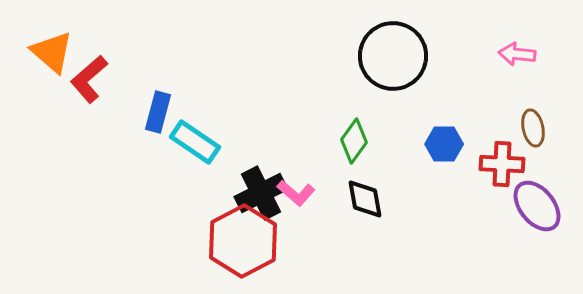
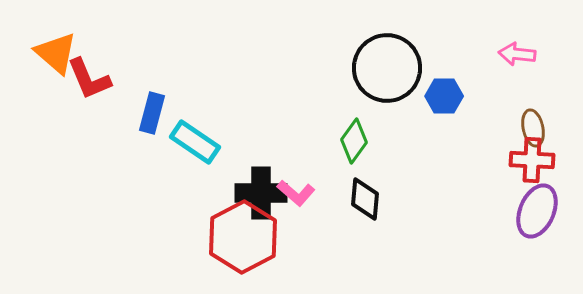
orange triangle: moved 4 px right, 1 px down
black circle: moved 6 px left, 12 px down
red L-shape: rotated 72 degrees counterclockwise
blue rectangle: moved 6 px left, 1 px down
blue hexagon: moved 48 px up
red cross: moved 30 px right, 4 px up
black cross: rotated 27 degrees clockwise
black diamond: rotated 15 degrees clockwise
purple ellipse: moved 5 px down; rotated 62 degrees clockwise
red hexagon: moved 4 px up
